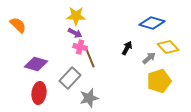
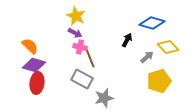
yellow star: rotated 24 degrees clockwise
orange semicircle: moved 12 px right, 21 px down
black arrow: moved 8 px up
gray arrow: moved 2 px left, 1 px up
purple diamond: moved 2 px left, 1 px down
gray rectangle: moved 12 px right, 1 px down; rotated 75 degrees clockwise
red ellipse: moved 2 px left, 10 px up
gray star: moved 15 px right
